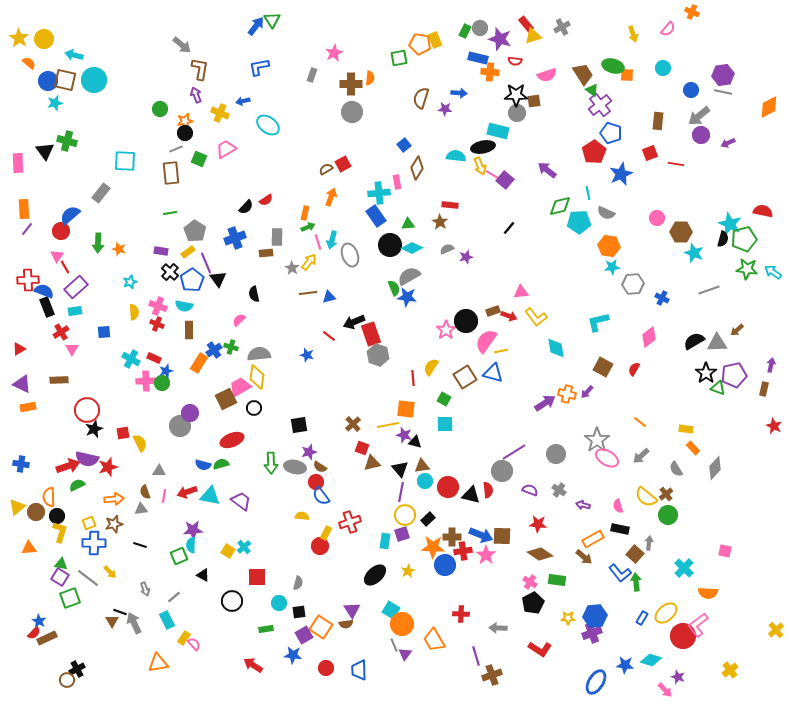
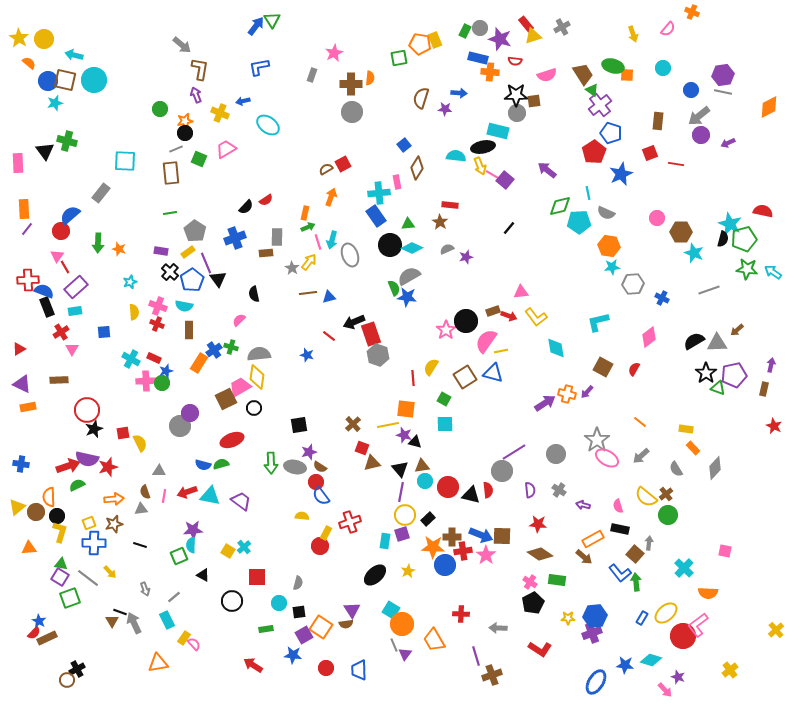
purple semicircle at (530, 490): rotated 63 degrees clockwise
